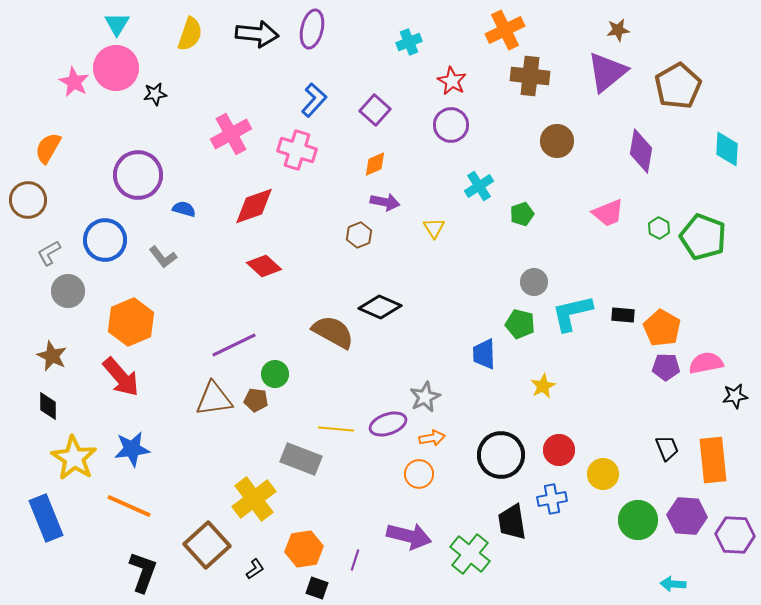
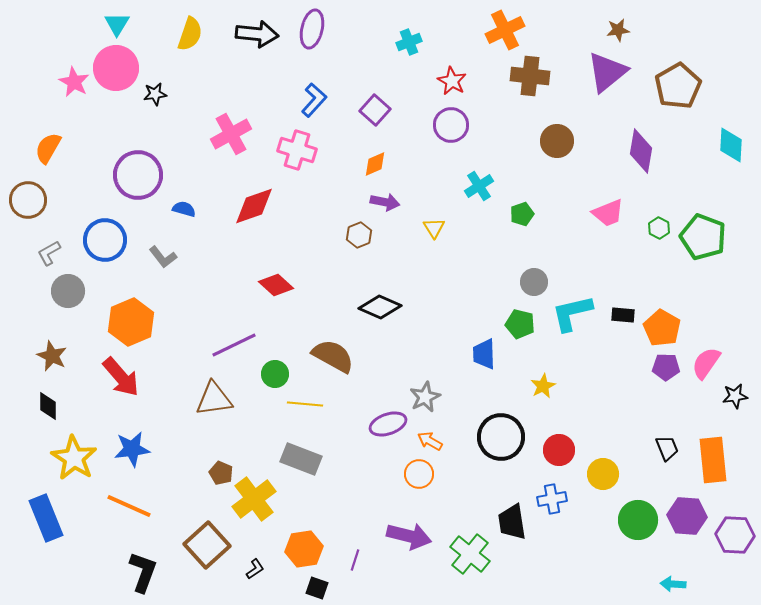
cyan diamond at (727, 149): moved 4 px right, 4 px up
red diamond at (264, 266): moved 12 px right, 19 px down
brown semicircle at (333, 332): moved 24 px down
pink semicircle at (706, 363): rotated 44 degrees counterclockwise
brown pentagon at (256, 400): moved 35 px left, 73 px down; rotated 15 degrees clockwise
yellow line at (336, 429): moved 31 px left, 25 px up
orange arrow at (432, 438): moved 2 px left, 3 px down; rotated 140 degrees counterclockwise
black circle at (501, 455): moved 18 px up
